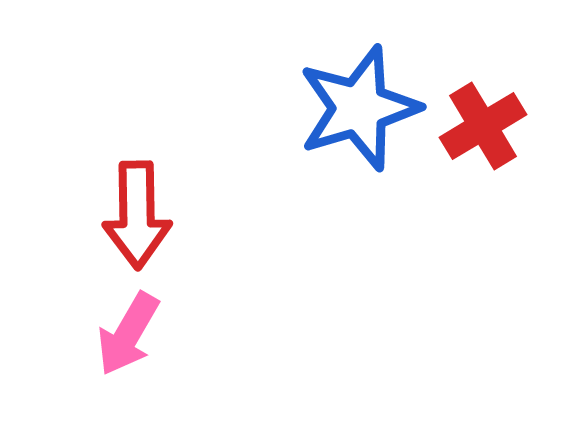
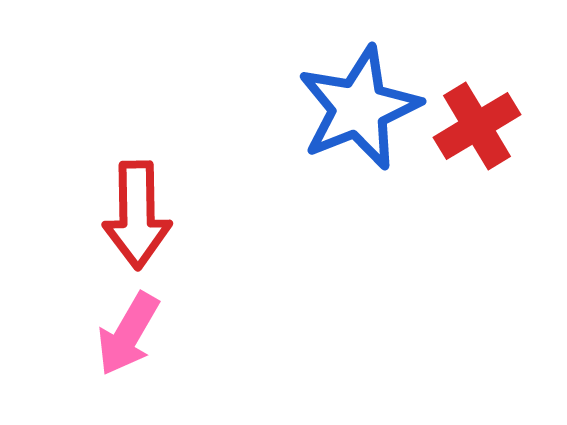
blue star: rotated 5 degrees counterclockwise
red cross: moved 6 px left
